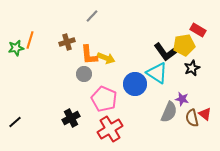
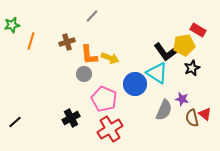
orange line: moved 1 px right, 1 px down
green star: moved 4 px left, 23 px up
yellow arrow: moved 4 px right
gray semicircle: moved 5 px left, 2 px up
